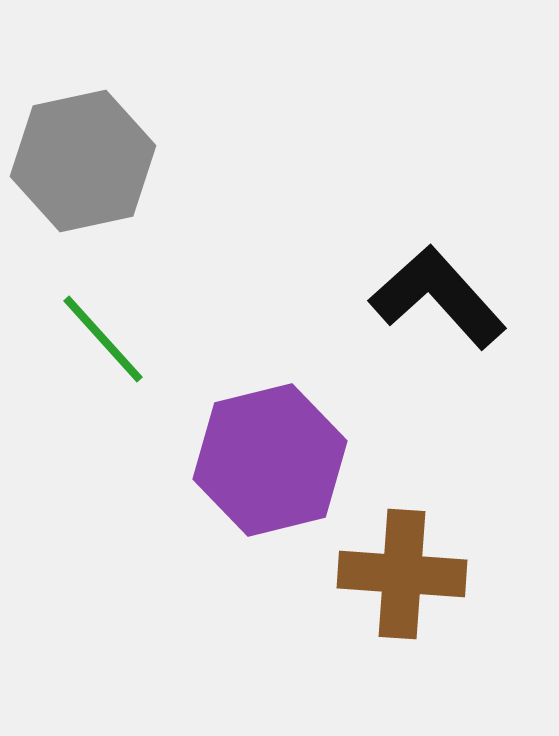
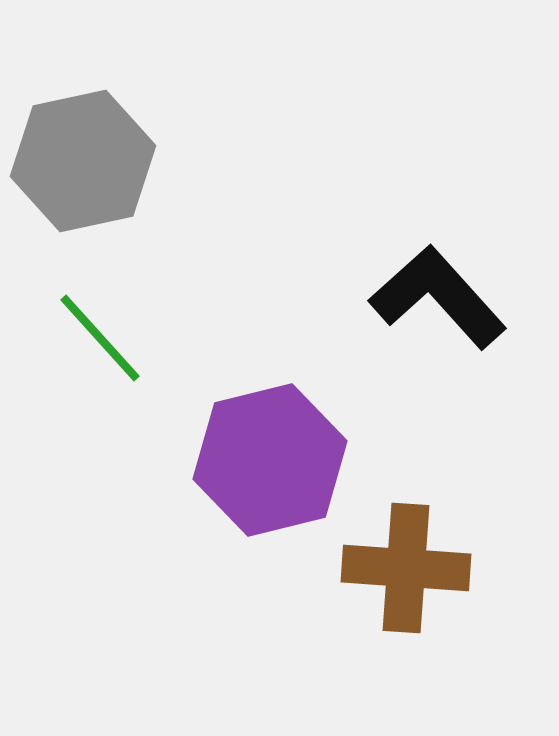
green line: moved 3 px left, 1 px up
brown cross: moved 4 px right, 6 px up
